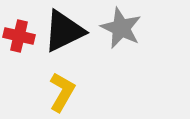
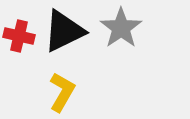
gray star: rotated 12 degrees clockwise
